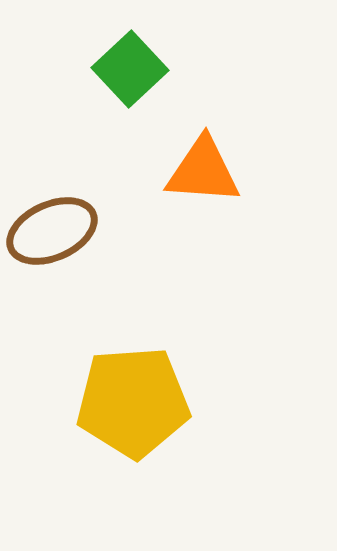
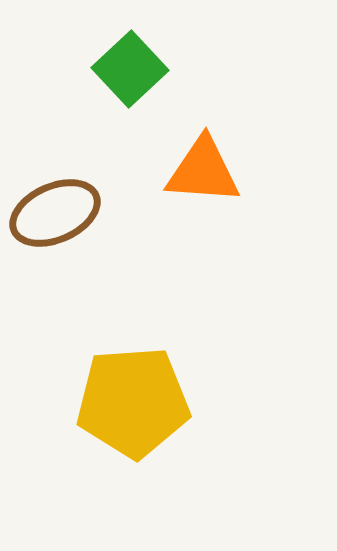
brown ellipse: moved 3 px right, 18 px up
